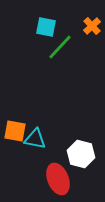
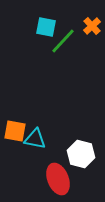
green line: moved 3 px right, 6 px up
